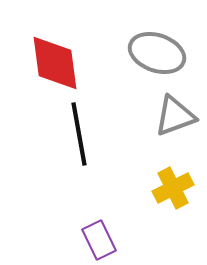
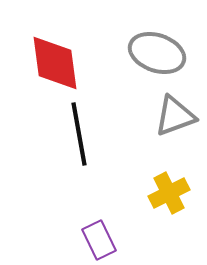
yellow cross: moved 4 px left, 5 px down
